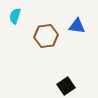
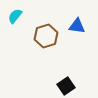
cyan semicircle: rotated 21 degrees clockwise
brown hexagon: rotated 10 degrees counterclockwise
